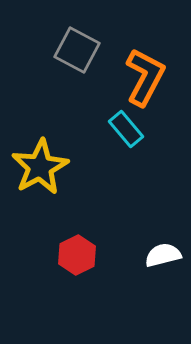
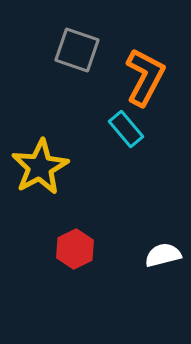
gray square: rotated 9 degrees counterclockwise
red hexagon: moved 2 px left, 6 px up
